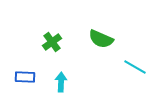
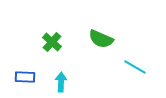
green cross: rotated 12 degrees counterclockwise
